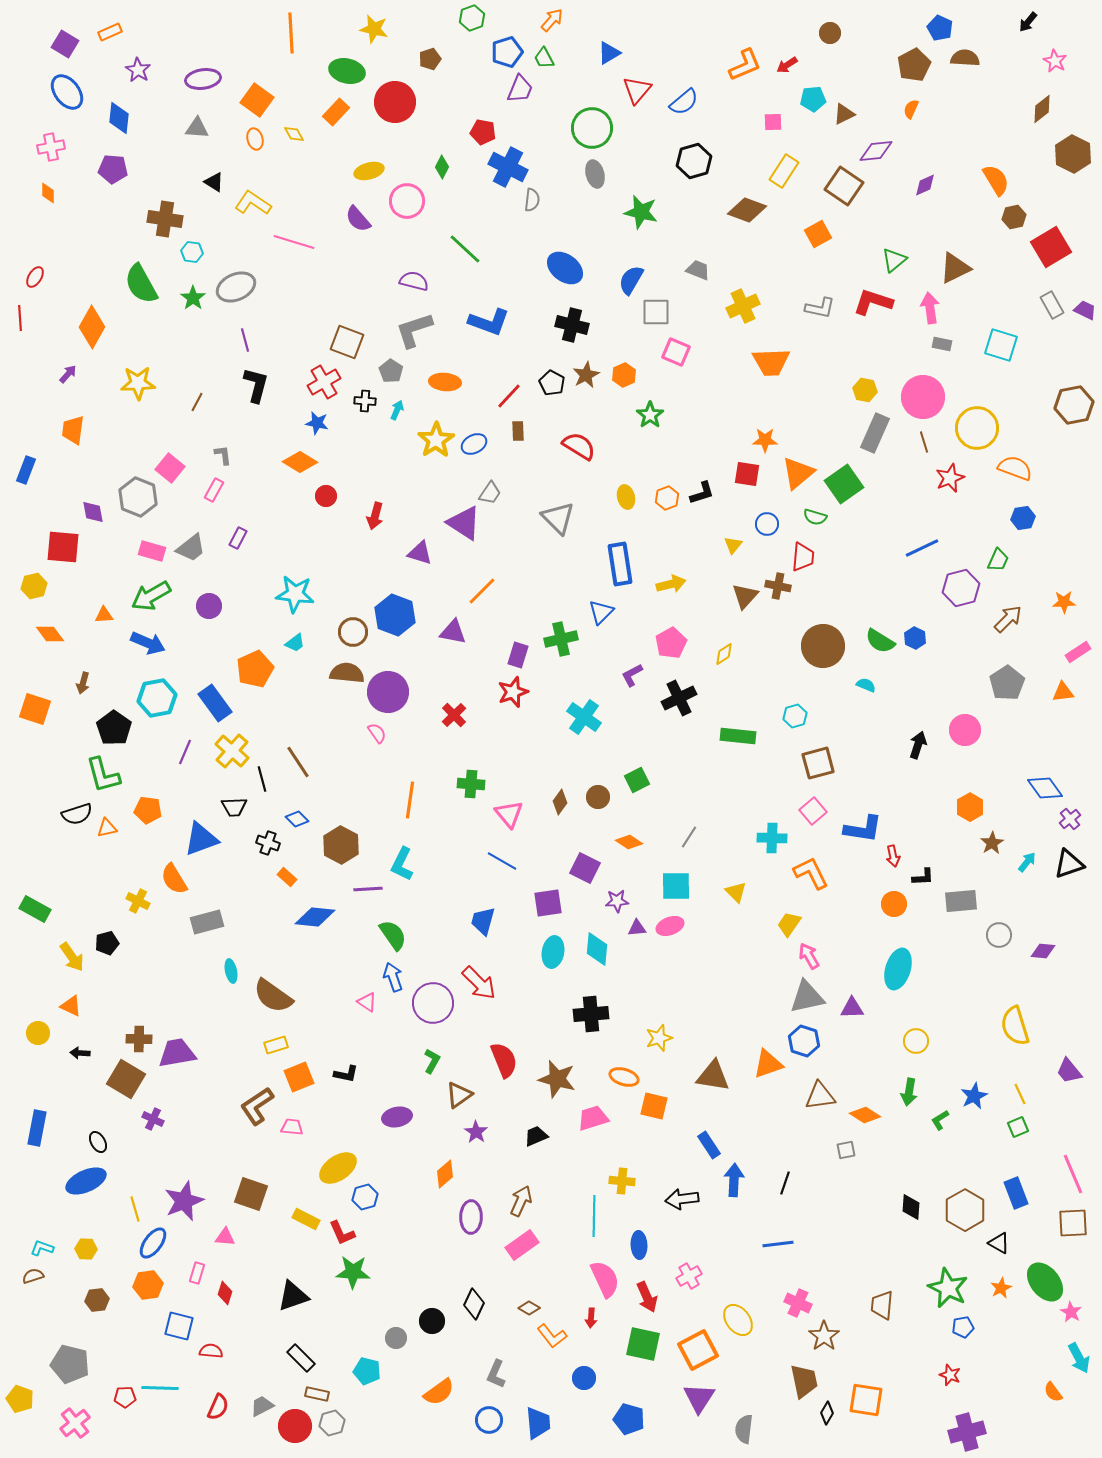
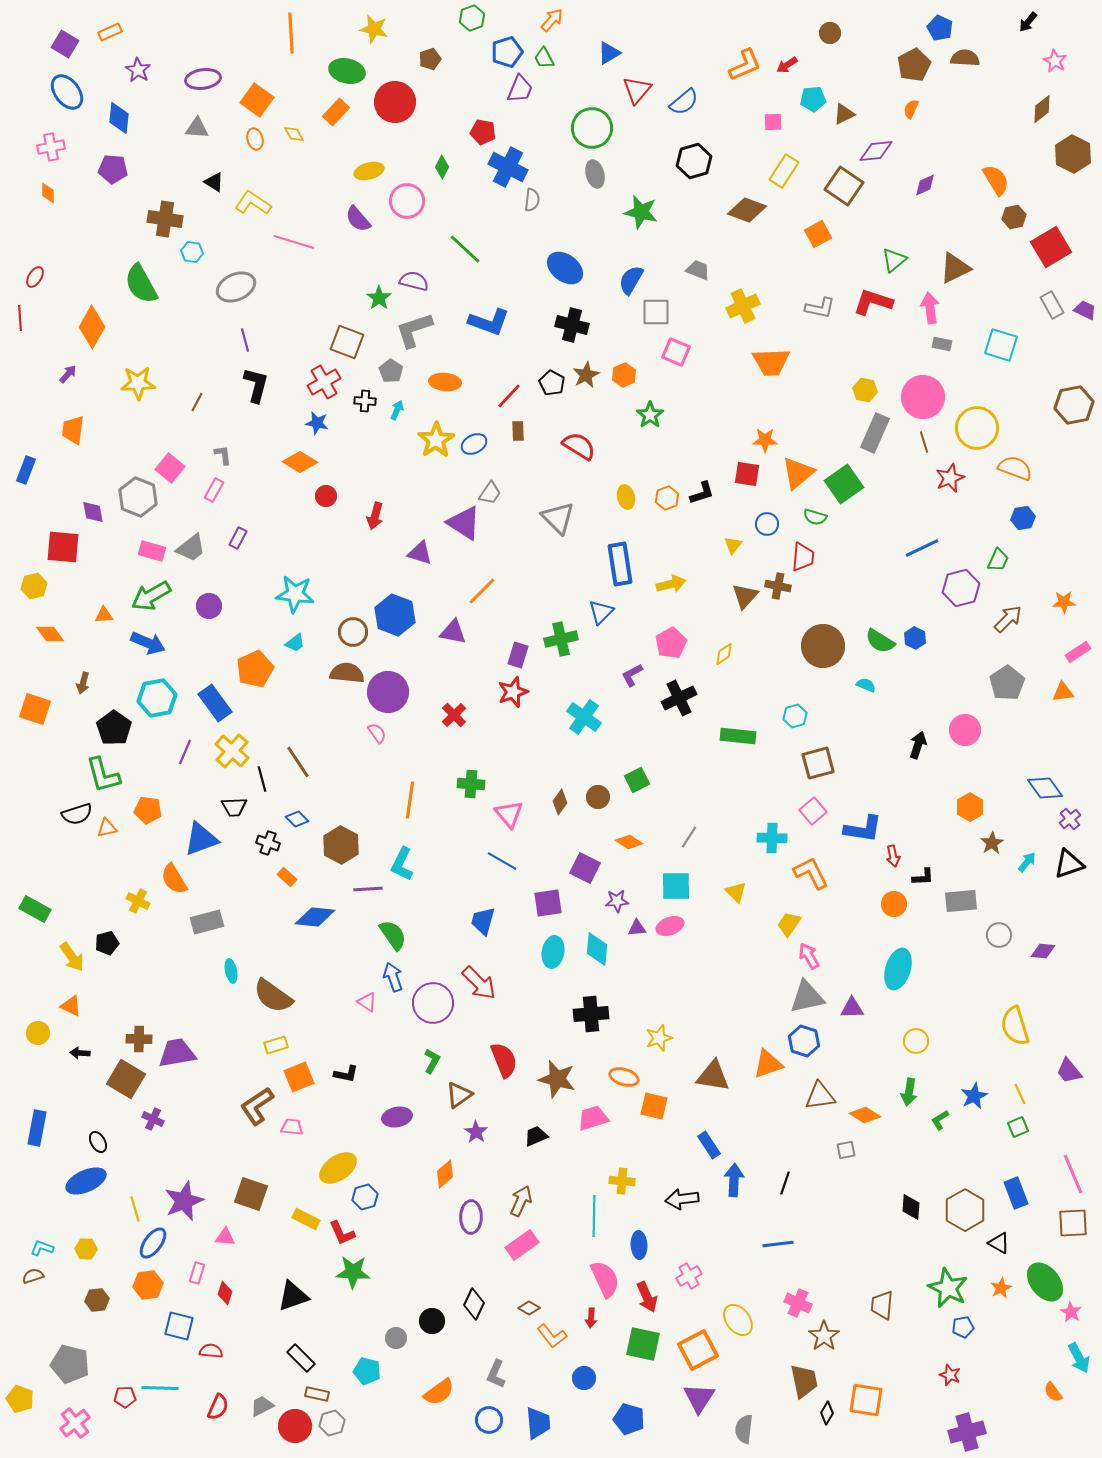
green star at (193, 298): moved 186 px right
